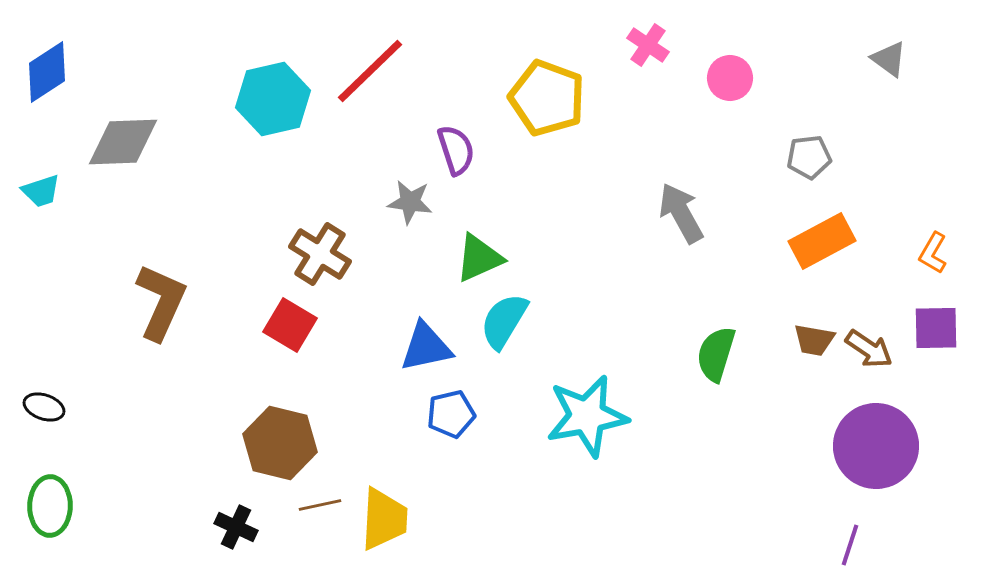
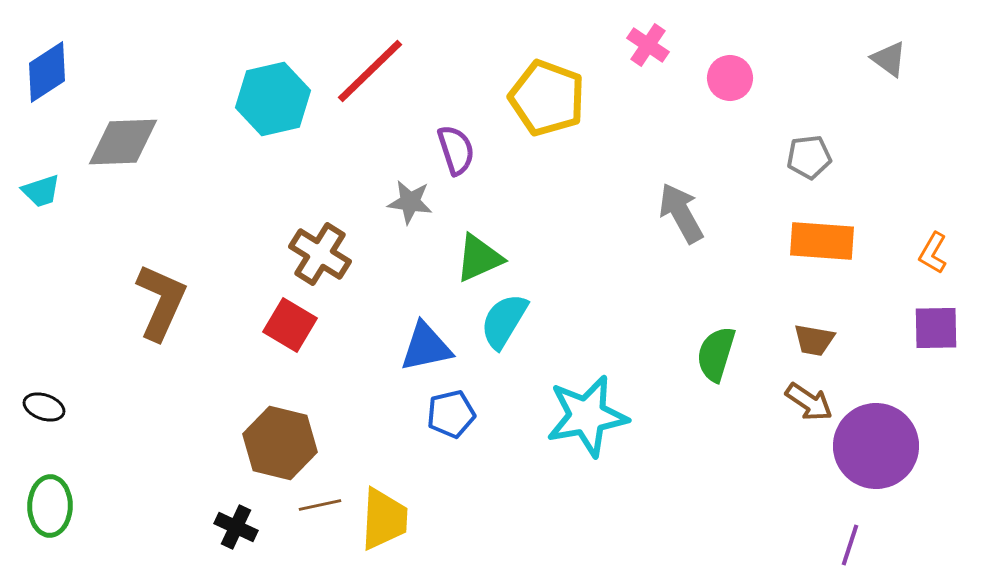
orange rectangle: rotated 32 degrees clockwise
brown arrow: moved 60 px left, 53 px down
